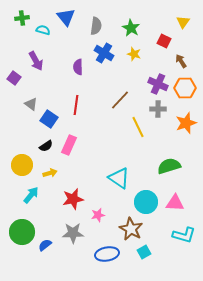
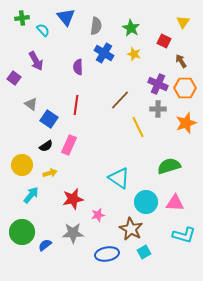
cyan semicircle: rotated 32 degrees clockwise
